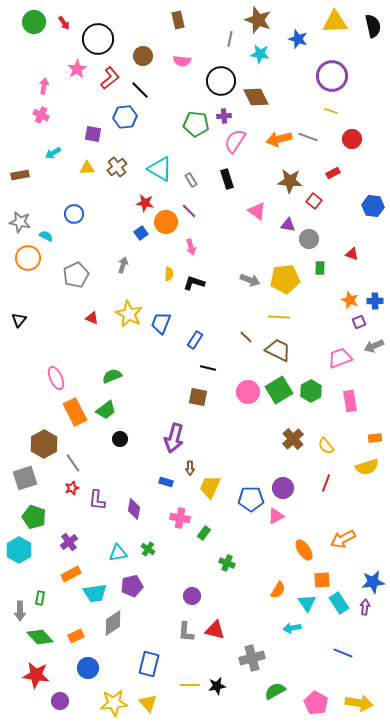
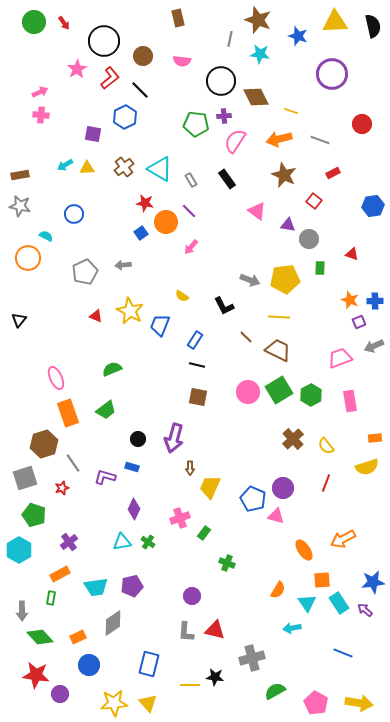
brown rectangle at (178, 20): moved 2 px up
black circle at (98, 39): moved 6 px right, 2 px down
blue star at (298, 39): moved 3 px up
purple circle at (332, 76): moved 2 px up
pink arrow at (44, 86): moved 4 px left, 6 px down; rotated 56 degrees clockwise
yellow line at (331, 111): moved 40 px left
pink cross at (41, 115): rotated 21 degrees counterclockwise
blue hexagon at (125, 117): rotated 20 degrees counterclockwise
gray line at (308, 137): moved 12 px right, 3 px down
red circle at (352, 139): moved 10 px right, 15 px up
cyan arrow at (53, 153): moved 12 px right, 12 px down
brown cross at (117, 167): moved 7 px right
black rectangle at (227, 179): rotated 18 degrees counterclockwise
brown star at (290, 181): moved 6 px left, 6 px up; rotated 20 degrees clockwise
blue hexagon at (373, 206): rotated 15 degrees counterclockwise
gray star at (20, 222): moved 16 px up
pink arrow at (191, 247): rotated 56 degrees clockwise
gray arrow at (123, 265): rotated 112 degrees counterclockwise
yellow semicircle at (169, 274): moved 13 px right, 22 px down; rotated 120 degrees clockwise
gray pentagon at (76, 275): moved 9 px right, 3 px up
black L-shape at (194, 283): moved 30 px right, 23 px down; rotated 135 degrees counterclockwise
yellow star at (129, 314): moved 1 px right, 3 px up
red triangle at (92, 318): moved 4 px right, 2 px up
blue trapezoid at (161, 323): moved 1 px left, 2 px down
black line at (208, 368): moved 11 px left, 3 px up
green semicircle at (112, 376): moved 7 px up
green hexagon at (311, 391): moved 4 px down
orange rectangle at (75, 412): moved 7 px left, 1 px down; rotated 8 degrees clockwise
black circle at (120, 439): moved 18 px right
brown hexagon at (44, 444): rotated 12 degrees clockwise
blue rectangle at (166, 482): moved 34 px left, 15 px up
red star at (72, 488): moved 10 px left
blue pentagon at (251, 499): moved 2 px right; rotated 25 degrees clockwise
purple L-shape at (97, 500): moved 8 px right, 23 px up; rotated 100 degrees clockwise
purple diamond at (134, 509): rotated 15 degrees clockwise
pink triangle at (276, 516): rotated 42 degrees clockwise
green pentagon at (34, 517): moved 2 px up
pink cross at (180, 518): rotated 30 degrees counterclockwise
green cross at (148, 549): moved 7 px up
cyan triangle at (118, 553): moved 4 px right, 11 px up
orange rectangle at (71, 574): moved 11 px left
cyan trapezoid at (95, 593): moved 1 px right, 6 px up
green rectangle at (40, 598): moved 11 px right
purple arrow at (365, 607): moved 3 px down; rotated 56 degrees counterclockwise
gray arrow at (20, 611): moved 2 px right
orange rectangle at (76, 636): moved 2 px right, 1 px down
blue circle at (88, 668): moved 1 px right, 3 px up
black star at (217, 686): moved 2 px left, 9 px up; rotated 18 degrees clockwise
purple circle at (60, 701): moved 7 px up
